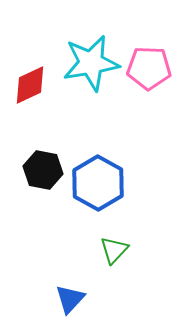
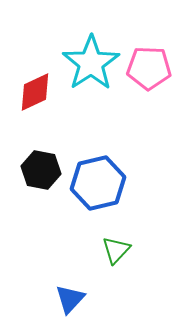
cyan star: rotated 24 degrees counterclockwise
red diamond: moved 5 px right, 7 px down
black hexagon: moved 2 px left
blue hexagon: rotated 18 degrees clockwise
green triangle: moved 2 px right
